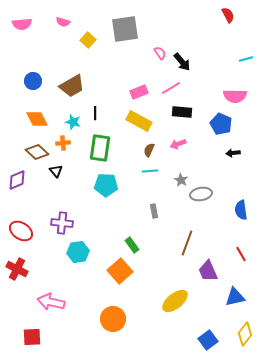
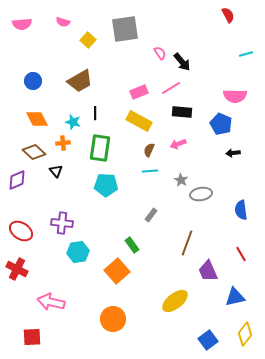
cyan line at (246, 59): moved 5 px up
brown trapezoid at (72, 86): moved 8 px right, 5 px up
brown diamond at (37, 152): moved 3 px left
gray rectangle at (154, 211): moved 3 px left, 4 px down; rotated 48 degrees clockwise
orange square at (120, 271): moved 3 px left
